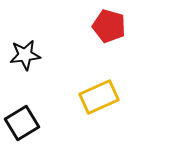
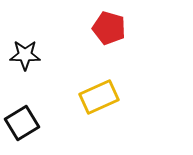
red pentagon: moved 2 px down
black star: rotated 8 degrees clockwise
